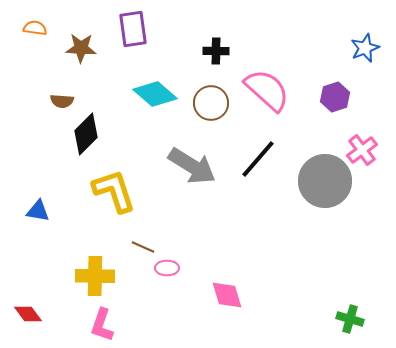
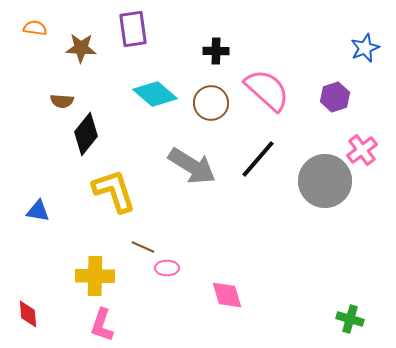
black diamond: rotated 6 degrees counterclockwise
red diamond: rotated 32 degrees clockwise
